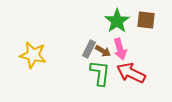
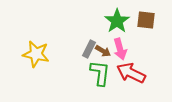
yellow star: moved 3 px right, 1 px up
